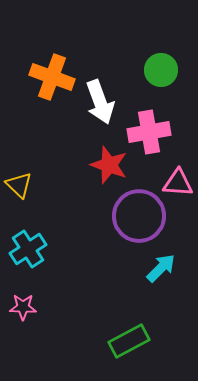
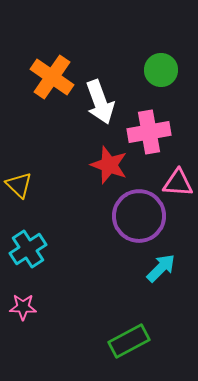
orange cross: rotated 15 degrees clockwise
